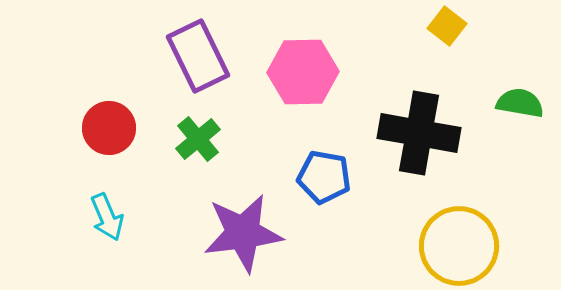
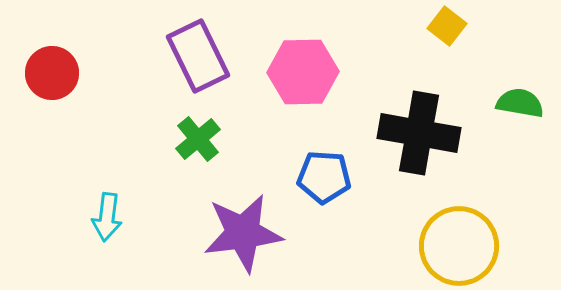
red circle: moved 57 px left, 55 px up
blue pentagon: rotated 6 degrees counterclockwise
cyan arrow: rotated 30 degrees clockwise
